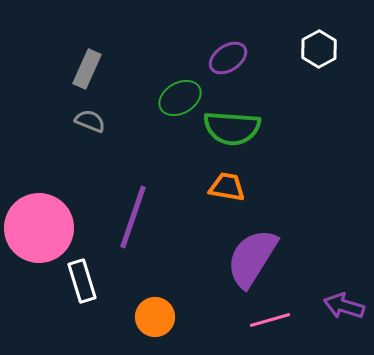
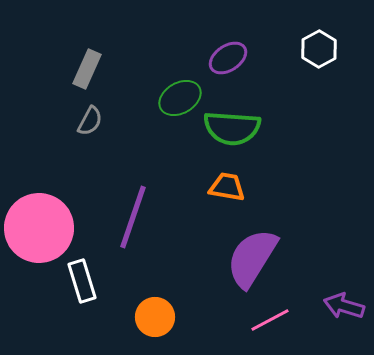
gray semicircle: rotated 96 degrees clockwise
pink line: rotated 12 degrees counterclockwise
